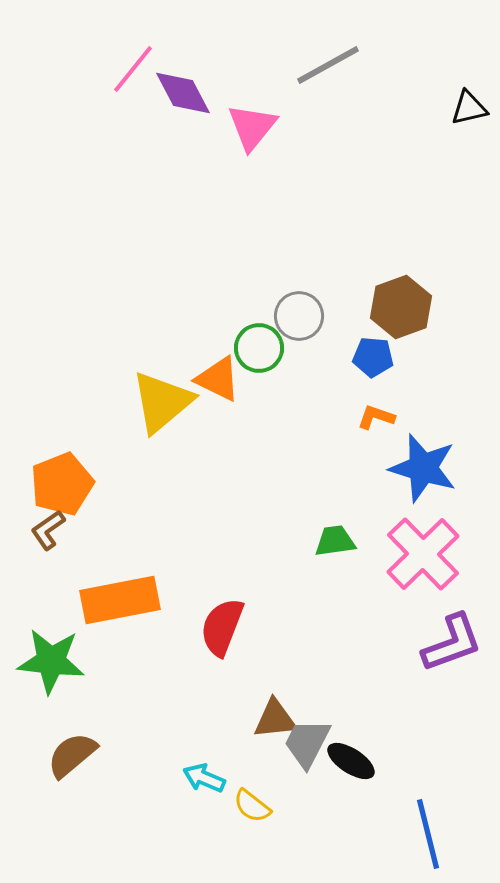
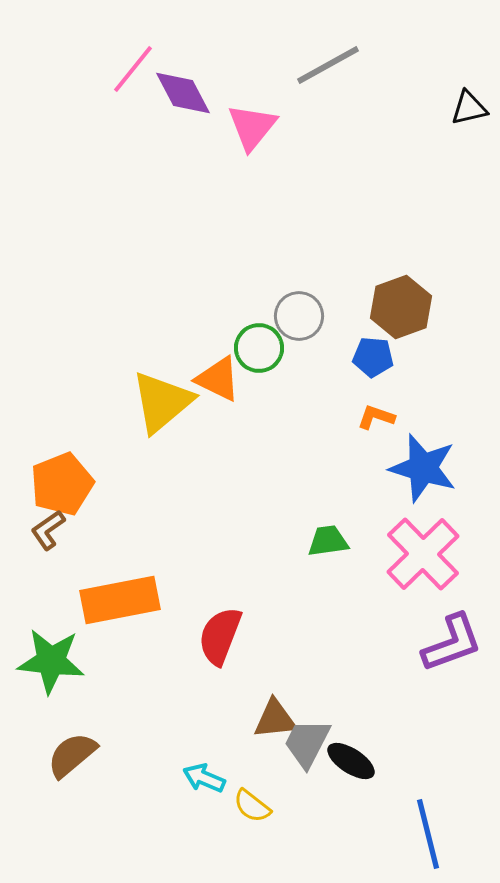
green trapezoid: moved 7 px left
red semicircle: moved 2 px left, 9 px down
